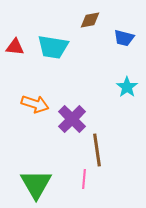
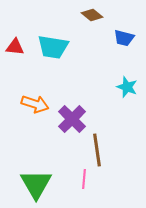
brown diamond: moved 2 px right, 5 px up; rotated 50 degrees clockwise
cyan star: rotated 15 degrees counterclockwise
